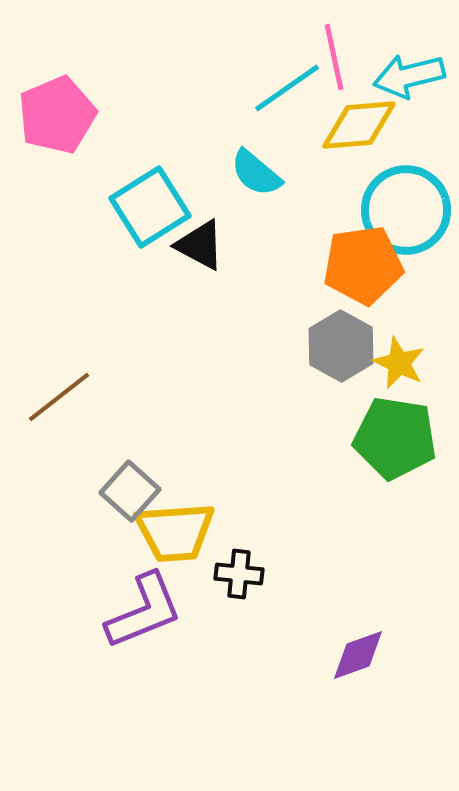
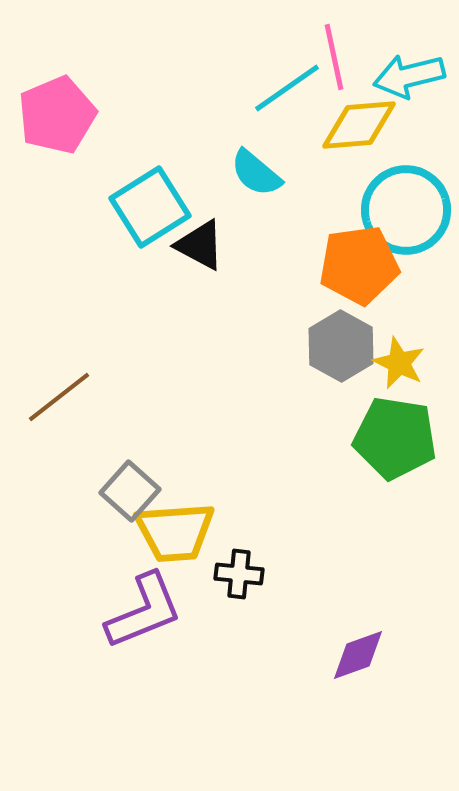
orange pentagon: moved 4 px left
